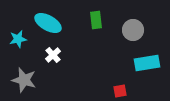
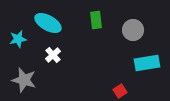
red square: rotated 24 degrees counterclockwise
